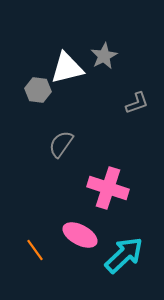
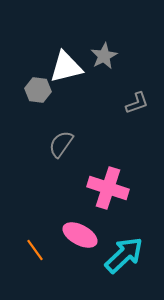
white triangle: moved 1 px left, 1 px up
